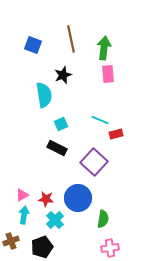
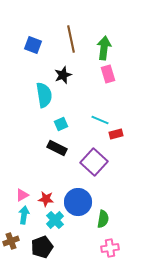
pink rectangle: rotated 12 degrees counterclockwise
blue circle: moved 4 px down
